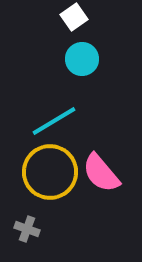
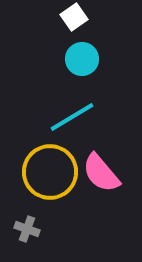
cyan line: moved 18 px right, 4 px up
